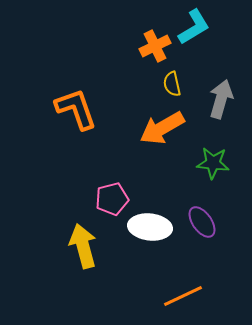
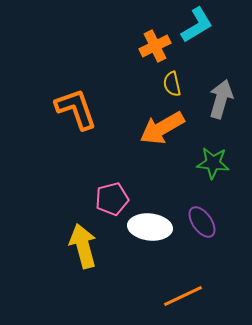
cyan L-shape: moved 3 px right, 2 px up
